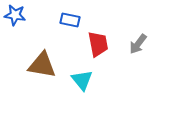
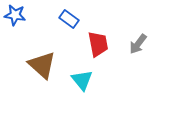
blue rectangle: moved 1 px left, 1 px up; rotated 24 degrees clockwise
brown triangle: rotated 32 degrees clockwise
